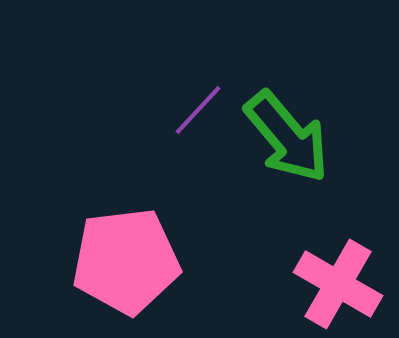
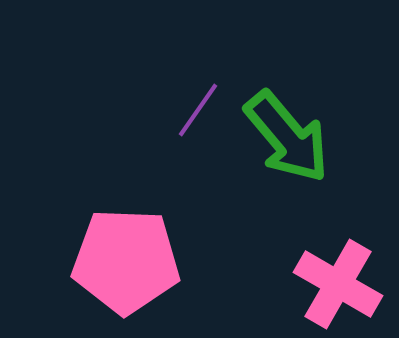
purple line: rotated 8 degrees counterclockwise
pink pentagon: rotated 9 degrees clockwise
